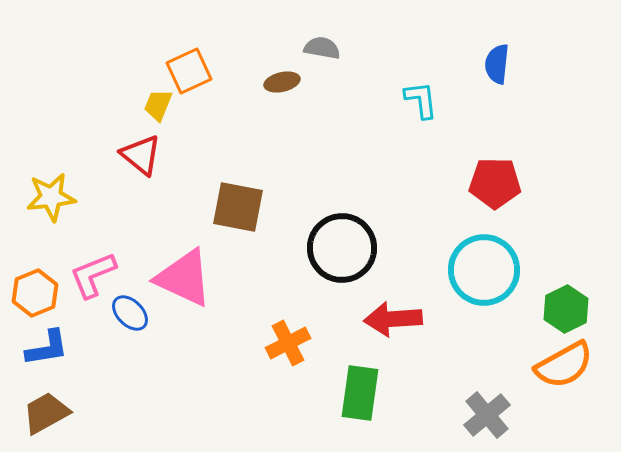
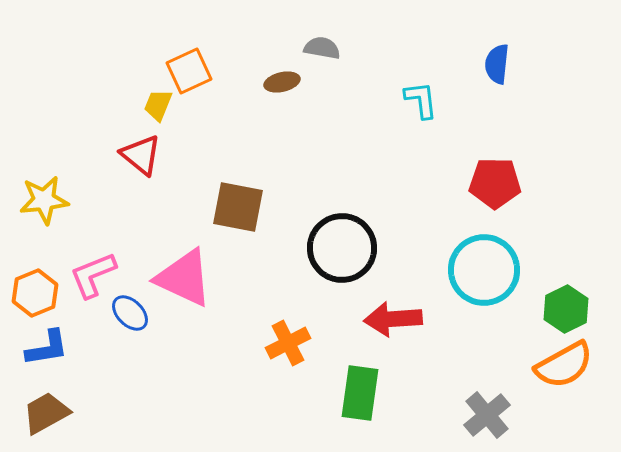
yellow star: moved 7 px left, 3 px down
